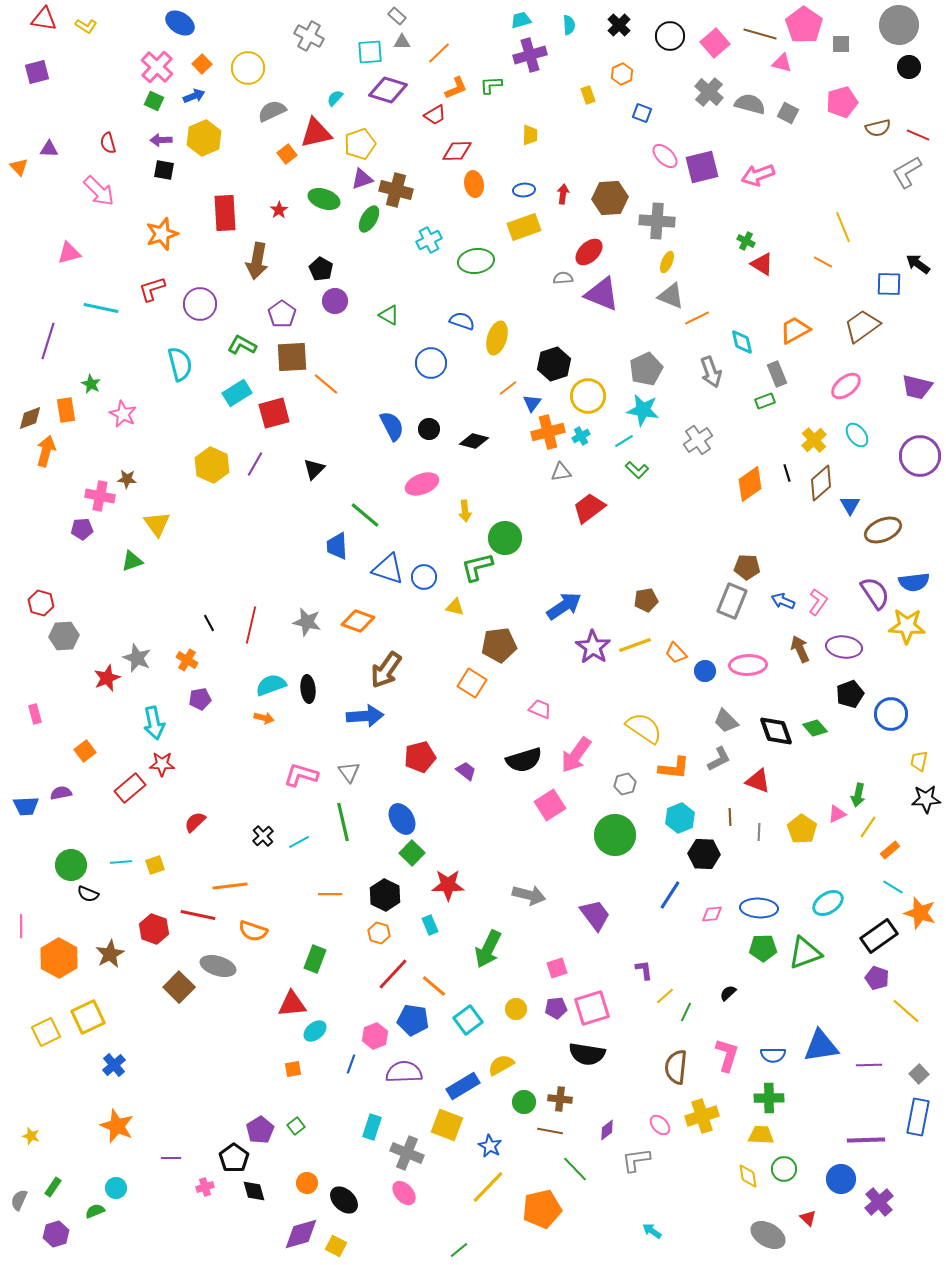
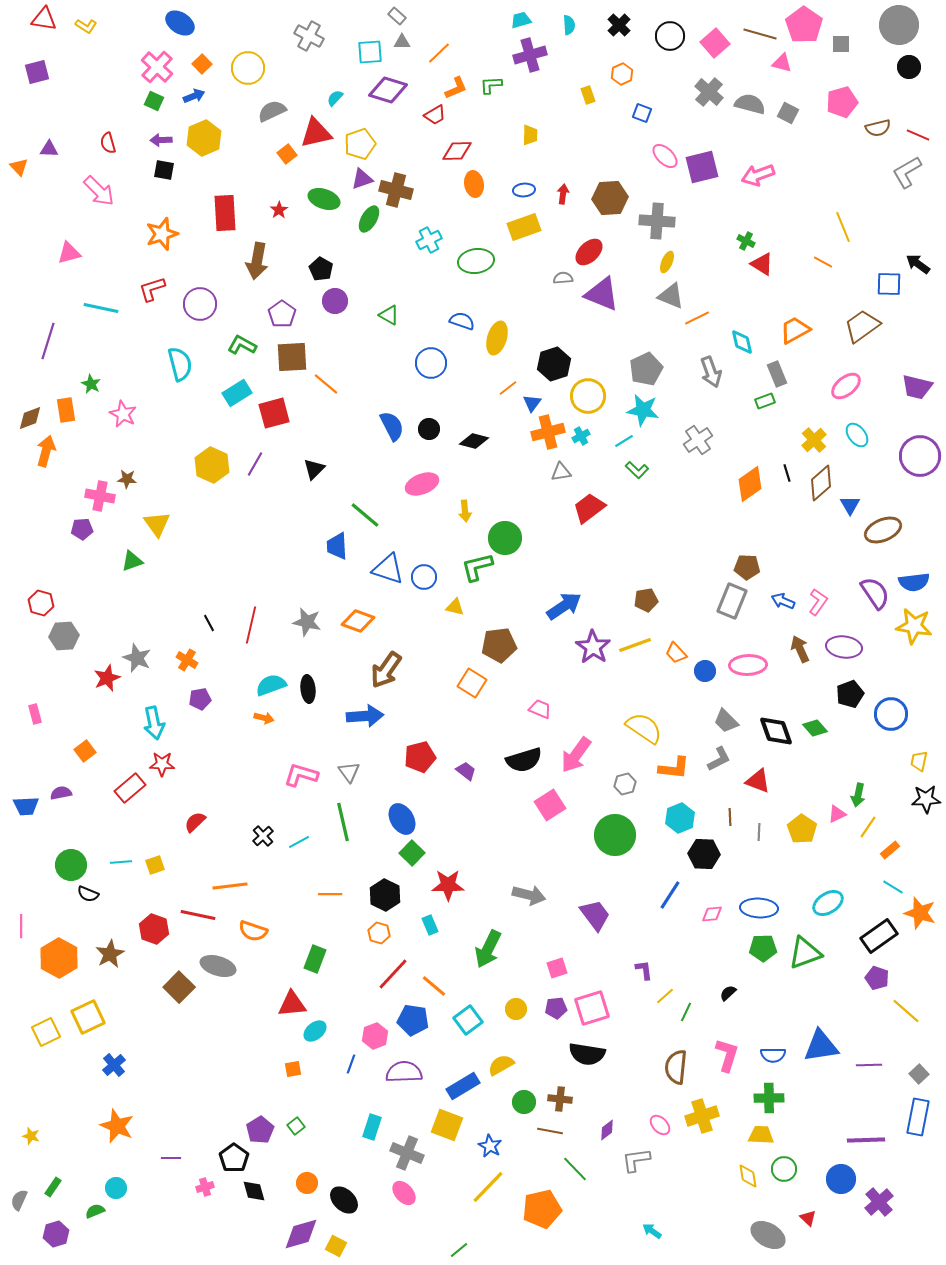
yellow star at (907, 626): moved 7 px right; rotated 6 degrees clockwise
